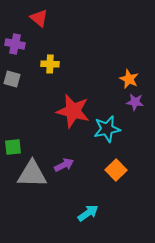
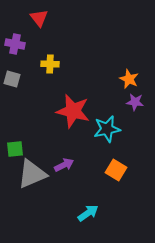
red triangle: rotated 12 degrees clockwise
green square: moved 2 px right, 2 px down
orange square: rotated 15 degrees counterclockwise
gray triangle: rotated 24 degrees counterclockwise
